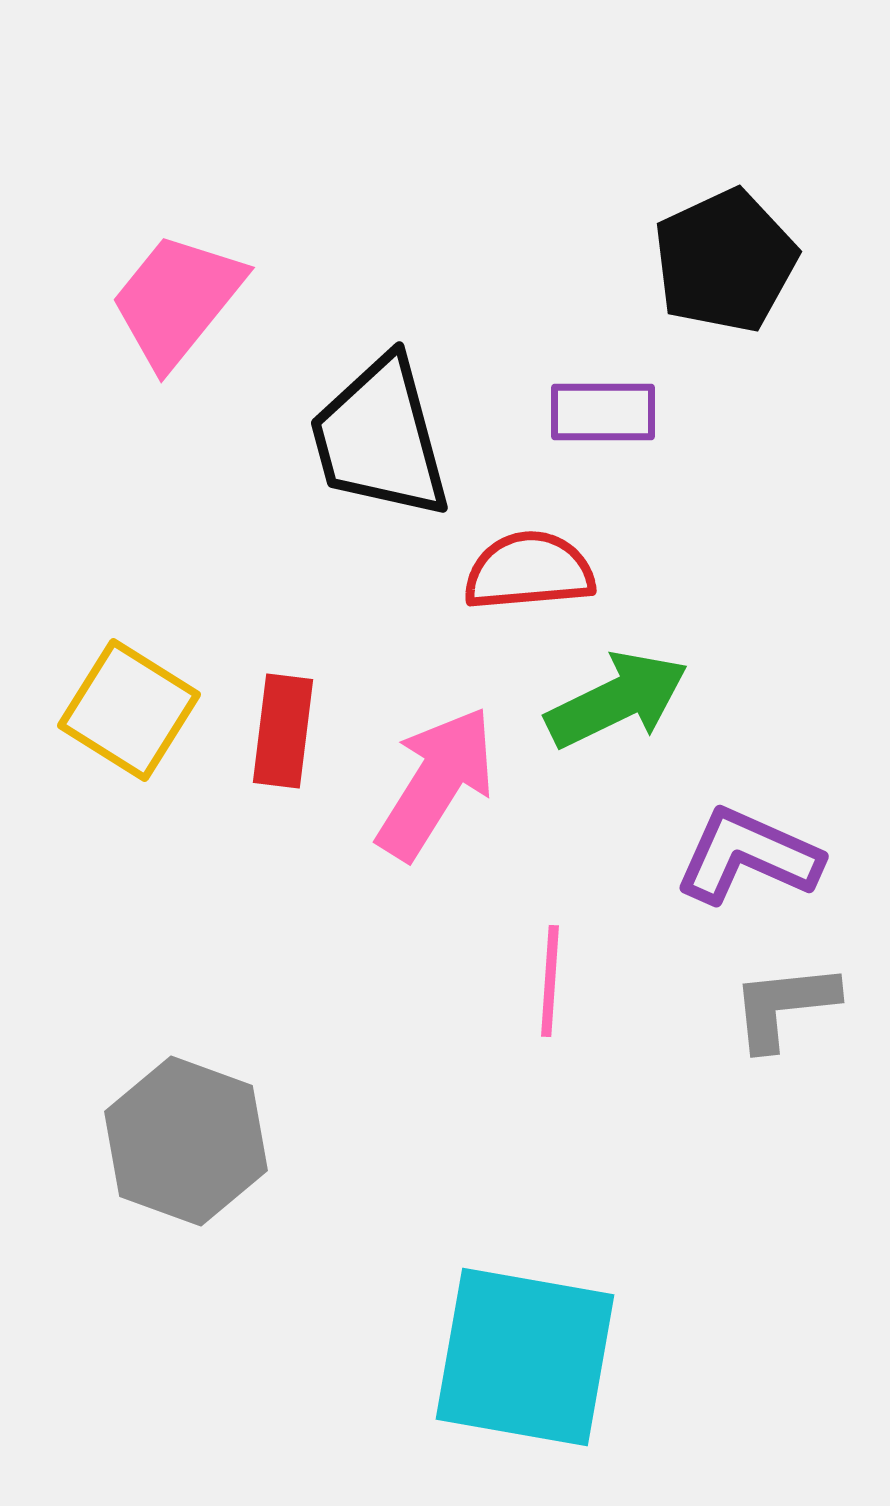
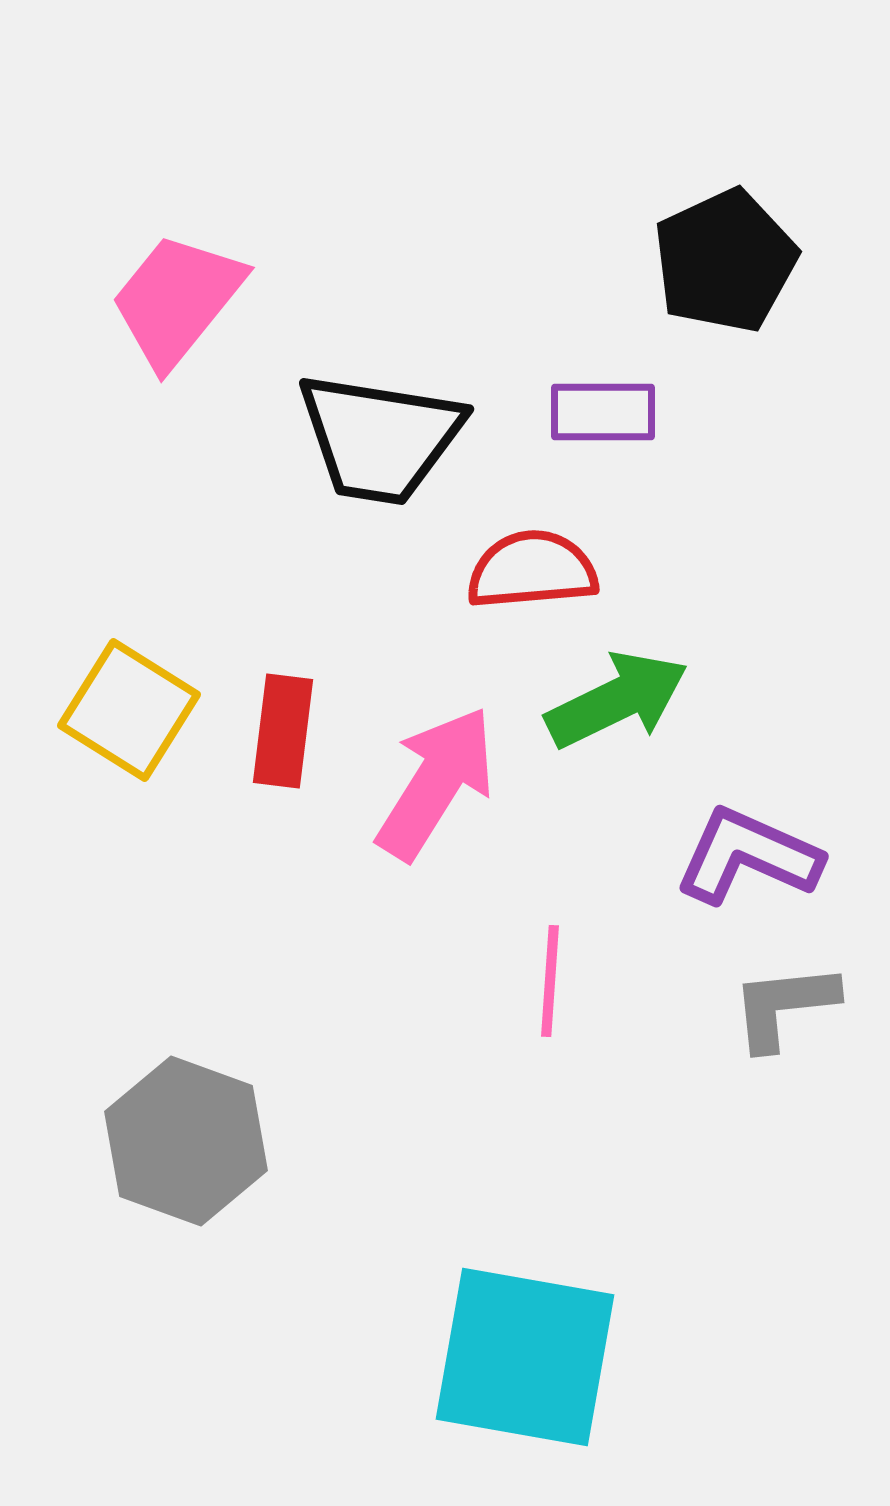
black trapezoid: rotated 66 degrees counterclockwise
red semicircle: moved 3 px right, 1 px up
